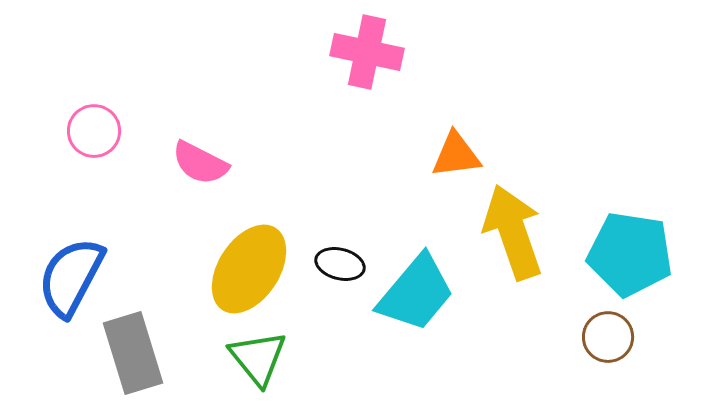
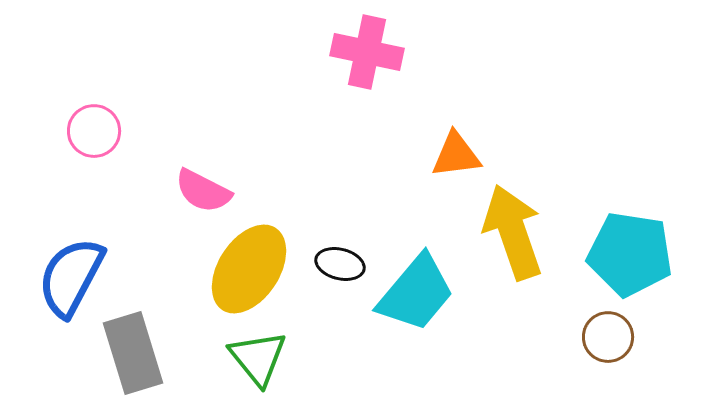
pink semicircle: moved 3 px right, 28 px down
